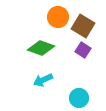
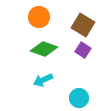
orange circle: moved 19 px left
brown square: moved 1 px up
green diamond: moved 3 px right, 1 px down
